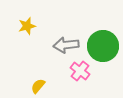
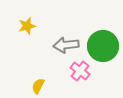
yellow semicircle: rotated 14 degrees counterclockwise
